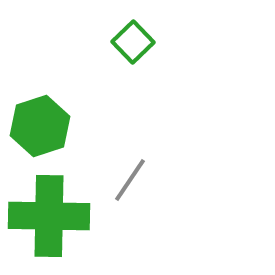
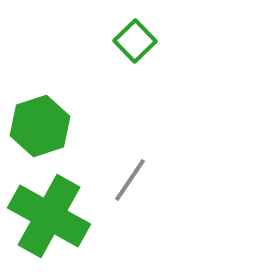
green square: moved 2 px right, 1 px up
green cross: rotated 28 degrees clockwise
